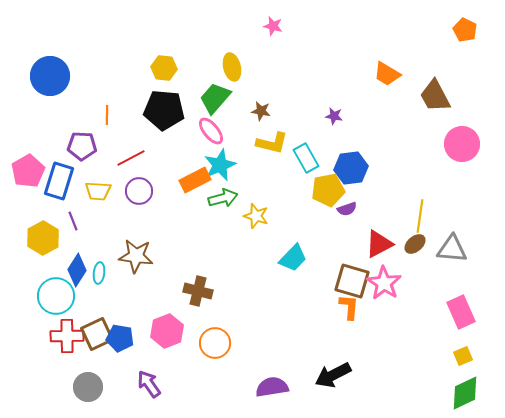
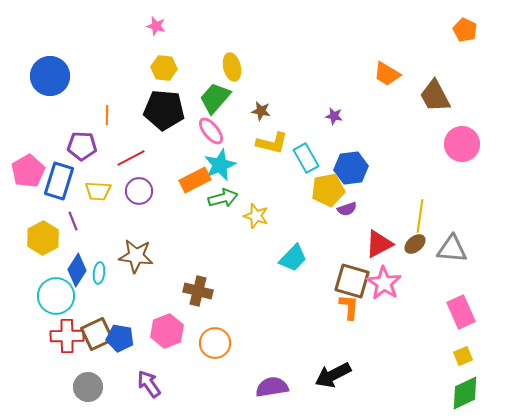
pink star at (273, 26): moved 117 px left
